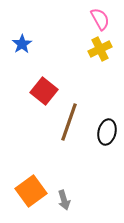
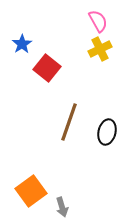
pink semicircle: moved 2 px left, 2 px down
red square: moved 3 px right, 23 px up
gray arrow: moved 2 px left, 7 px down
